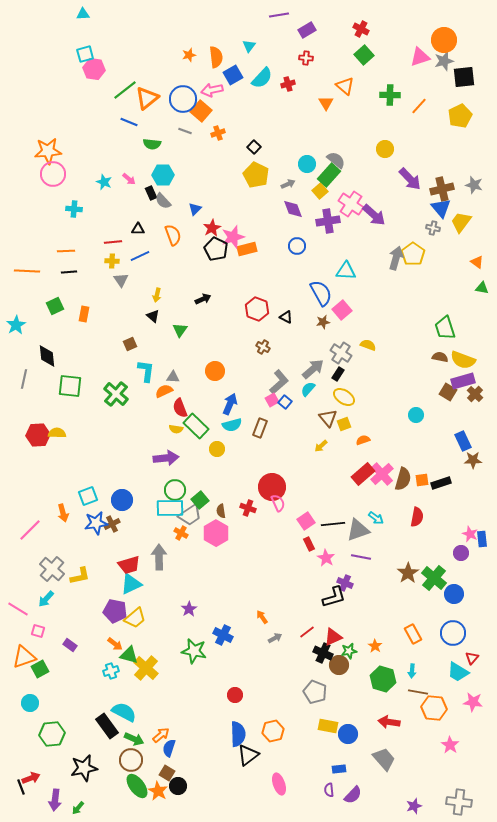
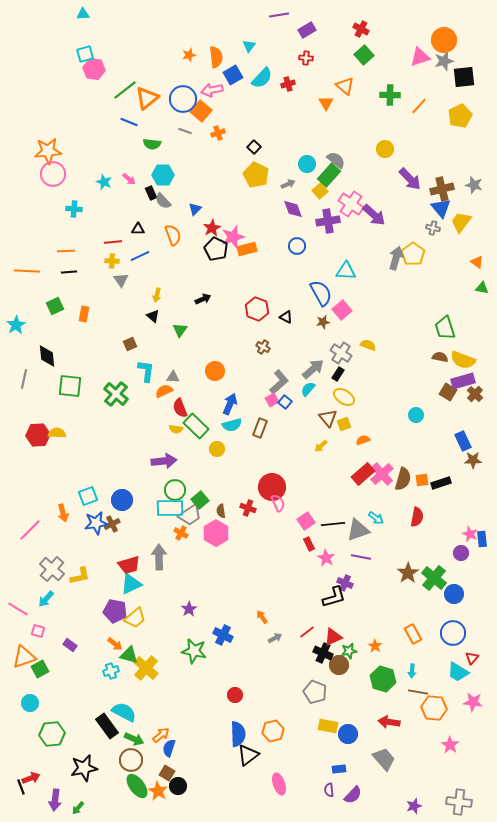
purple arrow at (166, 458): moved 2 px left, 3 px down
